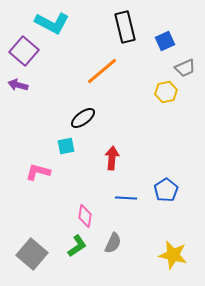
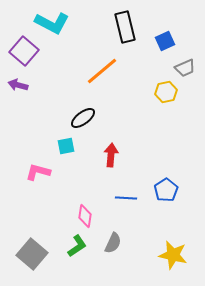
red arrow: moved 1 px left, 3 px up
